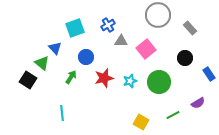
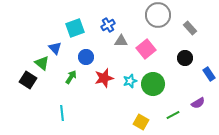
green circle: moved 6 px left, 2 px down
